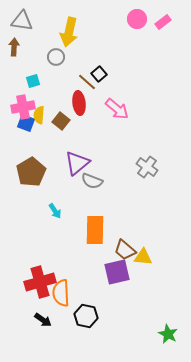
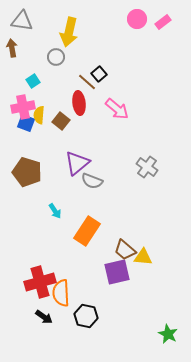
brown arrow: moved 2 px left, 1 px down; rotated 12 degrees counterclockwise
cyan square: rotated 16 degrees counterclockwise
brown pentagon: moved 4 px left; rotated 24 degrees counterclockwise
orange rectangle: moved 8 px left, 1 px down; rotated 32 degrees clockwise
black arrow: moved 1 px right, 3 px up
